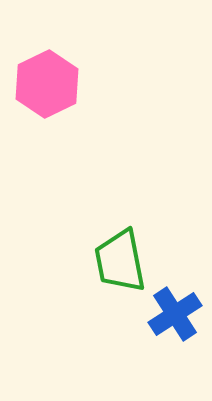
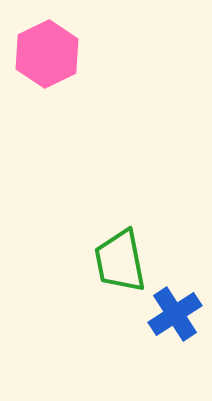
pink hexagon: moved 30 px up
